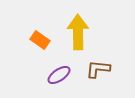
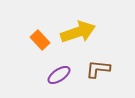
yellow arrow: rotated 72 degrees clockwise
orange rectangle: rotated 12 degrees clockwise
